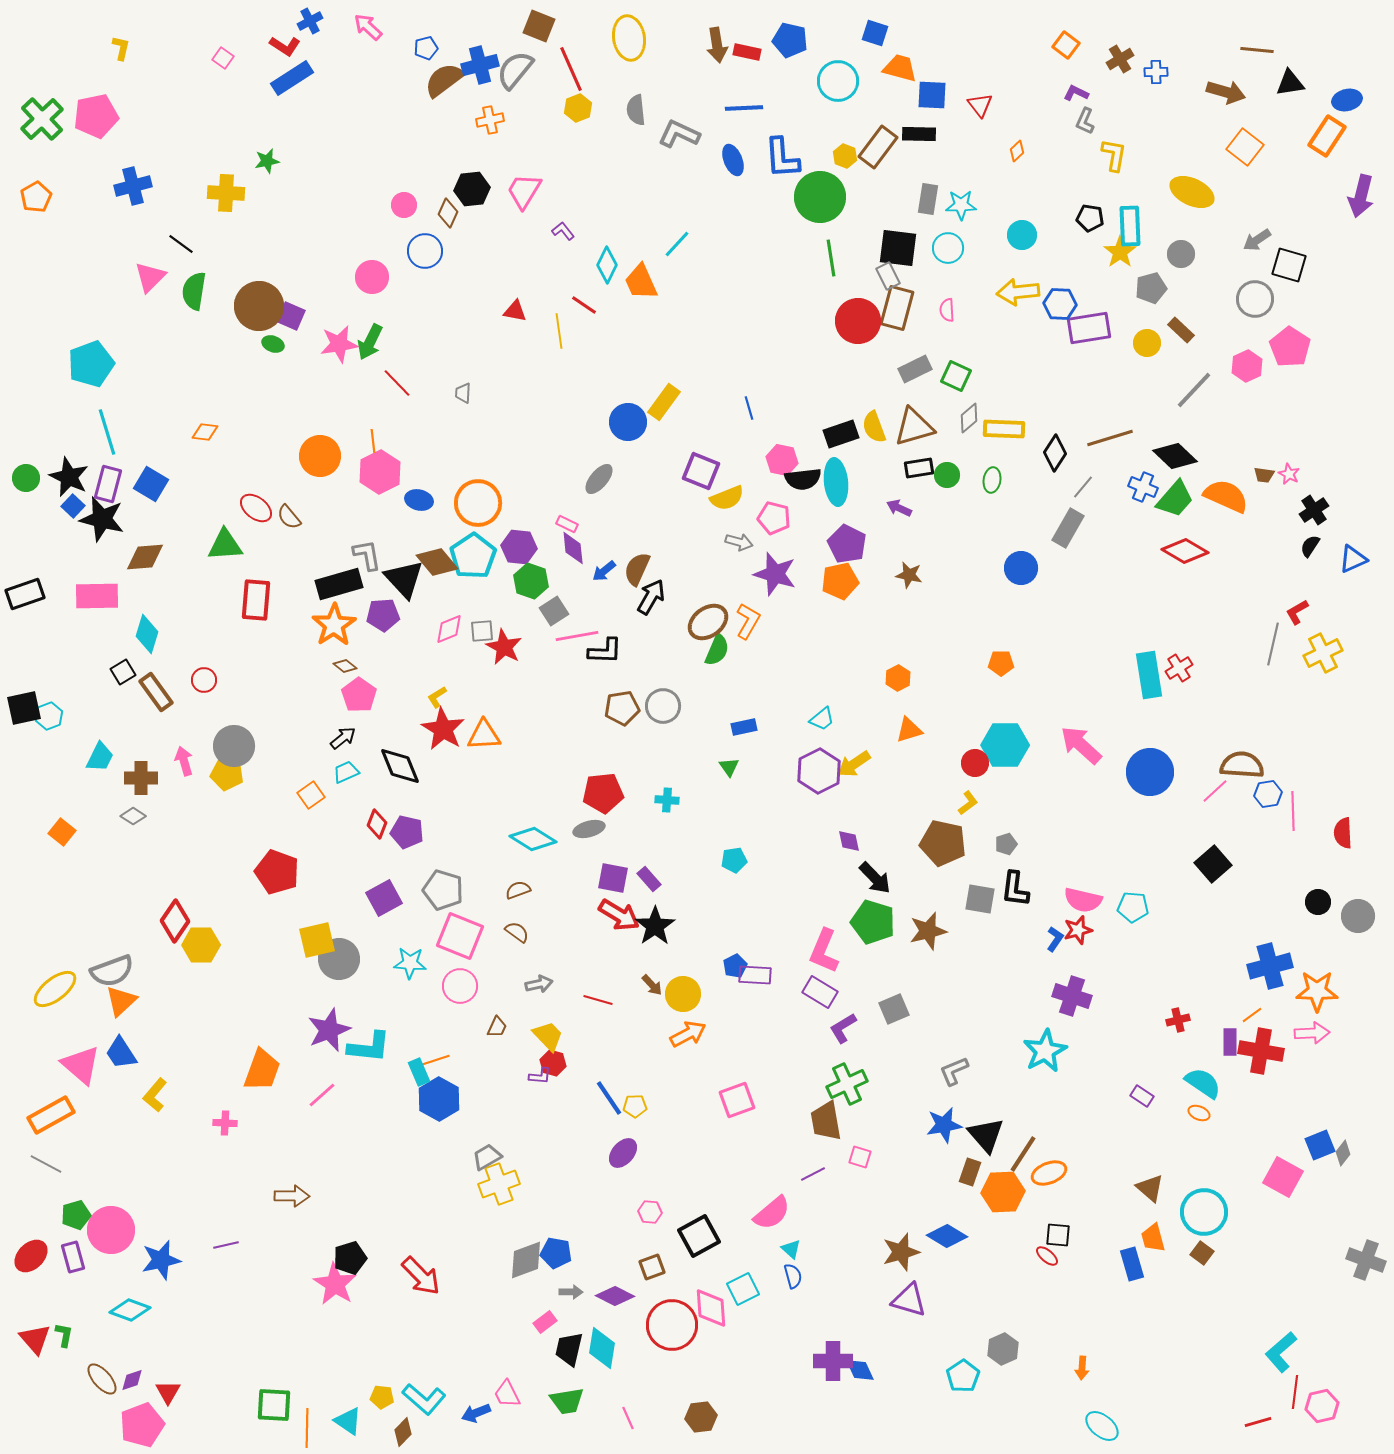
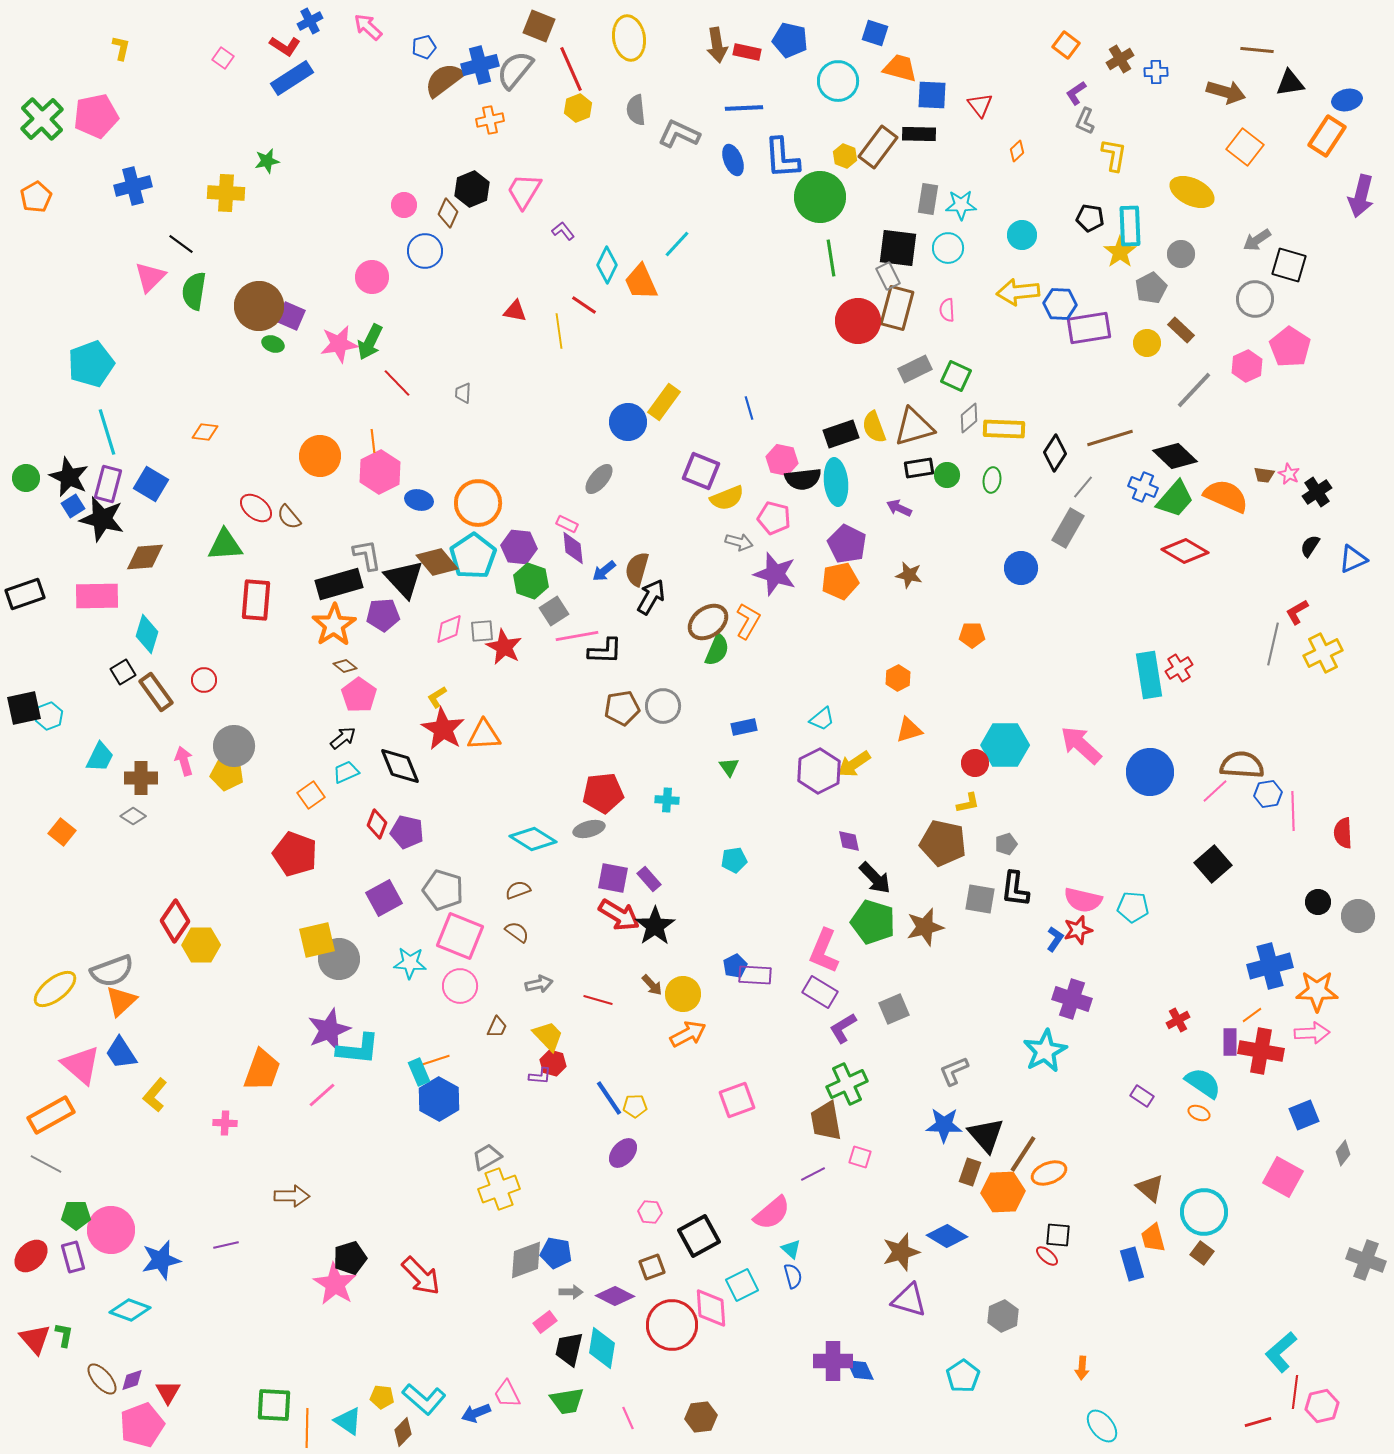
blue pentagon at (426, 48): moved 2 px left, 1 px up
purple L-shape at (1076, 93): rotated 60 degrees counterclockwise
black hexagon at (472, 189): rotated 16 degrees counterclockwise
gray pentagon at (1151, 288): rotated 12 degrees counterclockwise
blue square at (73, 506): rotated 15 degrees clockwise
black cross at (1314, 510): moved 3 px right, 18 px up
brown semicircle at (637, 569): rotated 8 degrees counterclockwise
orange pentagon at (1001, 663): moved 29 px left, 28 px up
yellow L-shape at (968, 803): rotated 25 degrees clockwise
red pentagon at (277, 872): moved 18 px right, 18 px up
brown star at (928, 931): moved 3 px left, 4 px up
purple cross at (1072, 996): moved 3 px down
red cross at (1178, 1020): rotated 15 degrees counterclockwise
cyan L-shape at (369, 1047): moved 11 px left, 2 px down
blue star at (944, 1125): rotated 12 degrees clockwise
blue square at (1320, 1145): moved 16 px left, 30 px up
yellow cross at (499, 1184): moved 5 px down
green pentagon at (76, 1215): rotated 16 degrees clockwise
cyan square at (743, 1289): moved 1 px left, 4 px up
gray hexagon at (1003, 1349): moved 33 px up
cyan ellipse at (1102, 1426): rotated 12 degrees clockwise
